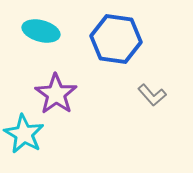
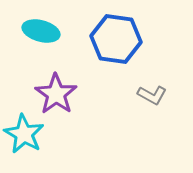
gray L-shape: rotated 20 degrees counterclockwise
